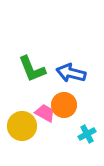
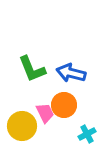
pink trapezoid: rotated 35 degrees clockwise
